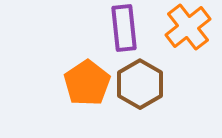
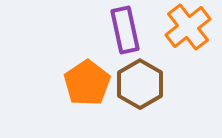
purple rectangle: moved 1 px right, 2 px down; rotated 6 degrees counterclockwise
